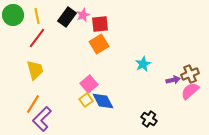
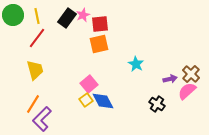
black rectangle: moved 1 px down
orange square: rotated 18 degrees clockwise
cyan star: moved 7 px left; rotated 14 degrees counterclockwise
brown cross: moved 1 px right; rotated 24 degrees counterclockwise
purple arrow: moved 3 px left, 1 px up
pink semicircle: moved 3 px left
black cross: moved 8 px right, 15 px up
